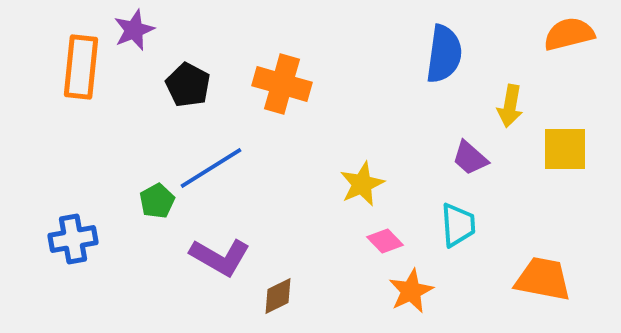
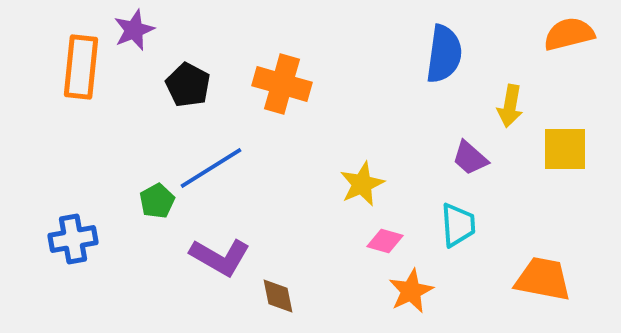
pink diamond: rotated 30 degrees counterclockwise
brown diamond: rotated 75 degrees counterclockwise
